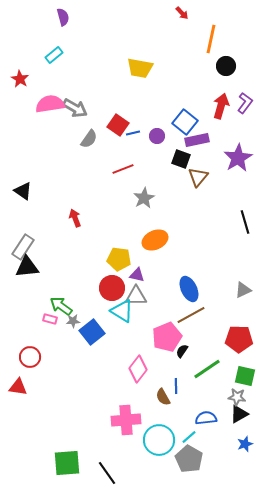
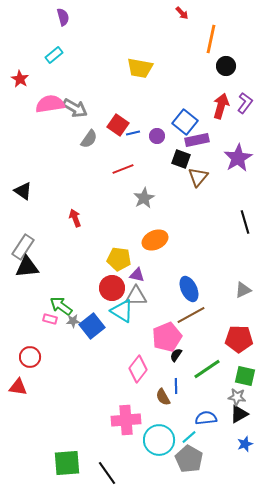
blue square at (92, 332): moved 6 px up
black semicircle at (182, 351): moved 6 px left, 4 px down
